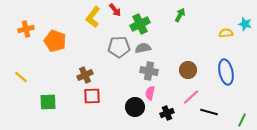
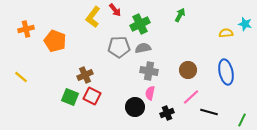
red square: rotated 30 degrees clockwise
green square: moved 22 px right, 5 px up; rotated 24 degrees clockwise
